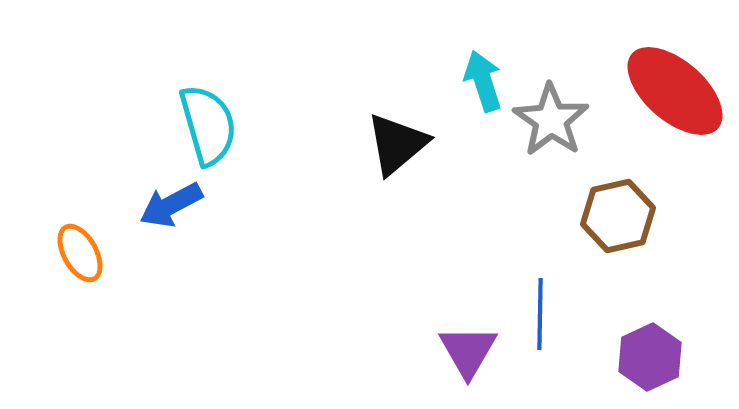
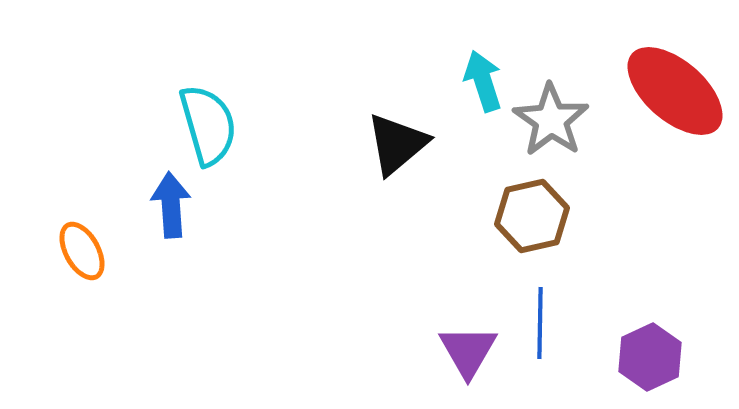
blue arrow: rotated 114 degrees clockwise
brown hexagon: moved 86 px left
orange ellipse: moved 2 px right, 2 px up
blue line: moved 9 px down
